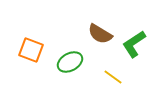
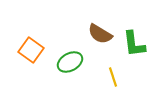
green L-shape: rotated 64 degrees counterclockwise
orange square: rotated 15 degrees clockwise
yellow line: rotated 36 degrees clockwise
